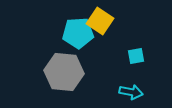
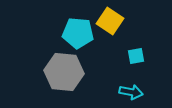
yellow square: moved 10 px right
cyan pentagon: rotated 8 degrees clockwise
